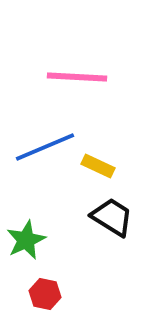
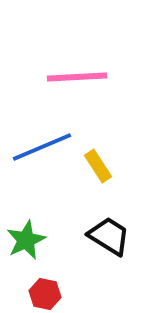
pink line: rotated 6 degrees counterclockwise
blue line: moved 3 px left
yellow rectangle: rotated 32 degrees clockwise
black trapezoid: moved 3 px left, 19 px down
